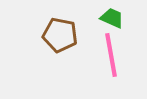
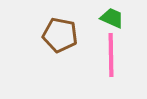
pink line: rotated 9 degrees clockwise
